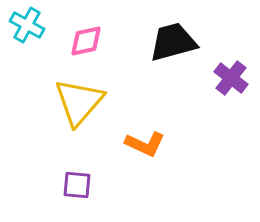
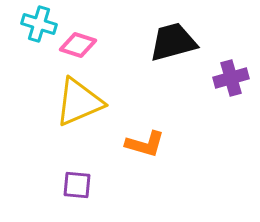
cyan cross: moved 12 px right, 1 px up; rotated 12 degrees counterclockwise
pink diamond: moved 8 px left, 4 px down; rotated 30 degrees clockwise
purple cross: rotated 36 degrees clockwise
yellow triangle: rotated 26 degrees clockwise
orange L-shape: rotated 9 degrees counterclockwise
